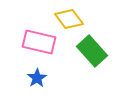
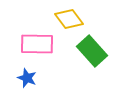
pink rectangle: moved 2 px left, 2 px down; rotated 12 degrees counterclockwise
blue star: moved 10 px left; rotated 18 degrees counterclockwise
